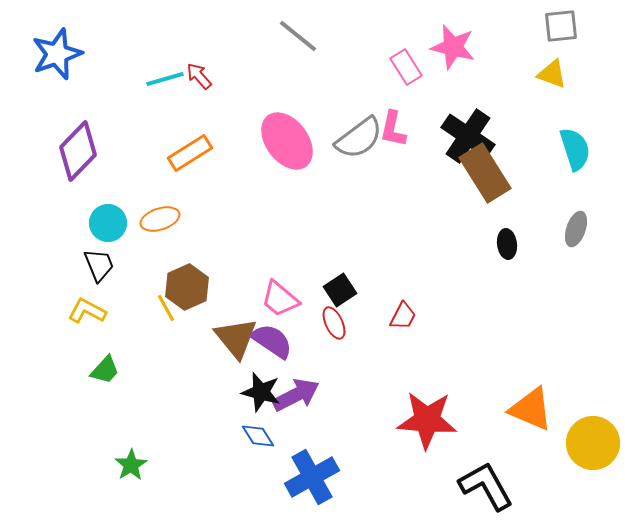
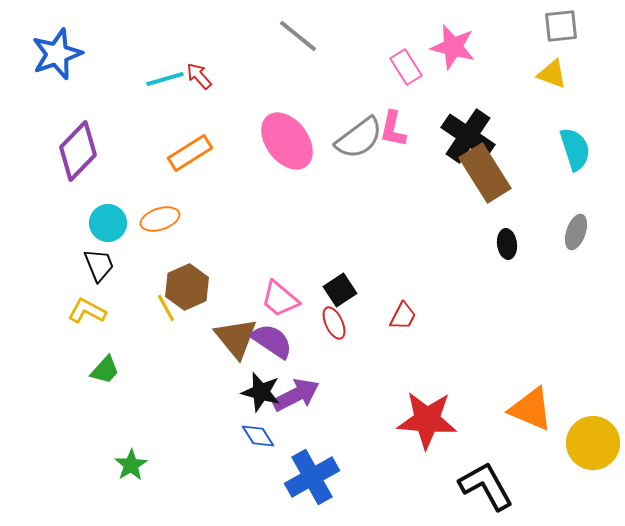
gray ellipse: moved 3 px down
